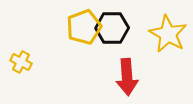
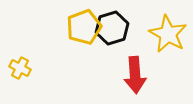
black hexagon: rotated 16 degrees counterclockwise
yellow cross: moved 1 px left, 6 px down
red arrow: moved 8 px right, 2 px up
